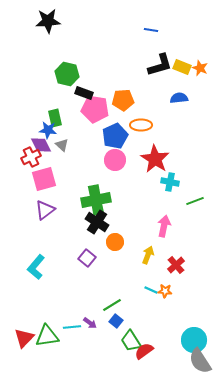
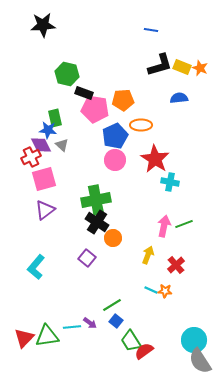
black star at (48, 21): moved 5 px left, 4 px down
green line at (195, 201): moved 11 px left, 23 px down
orange circle at (115, 242): moved 2 px left, 4 px up
